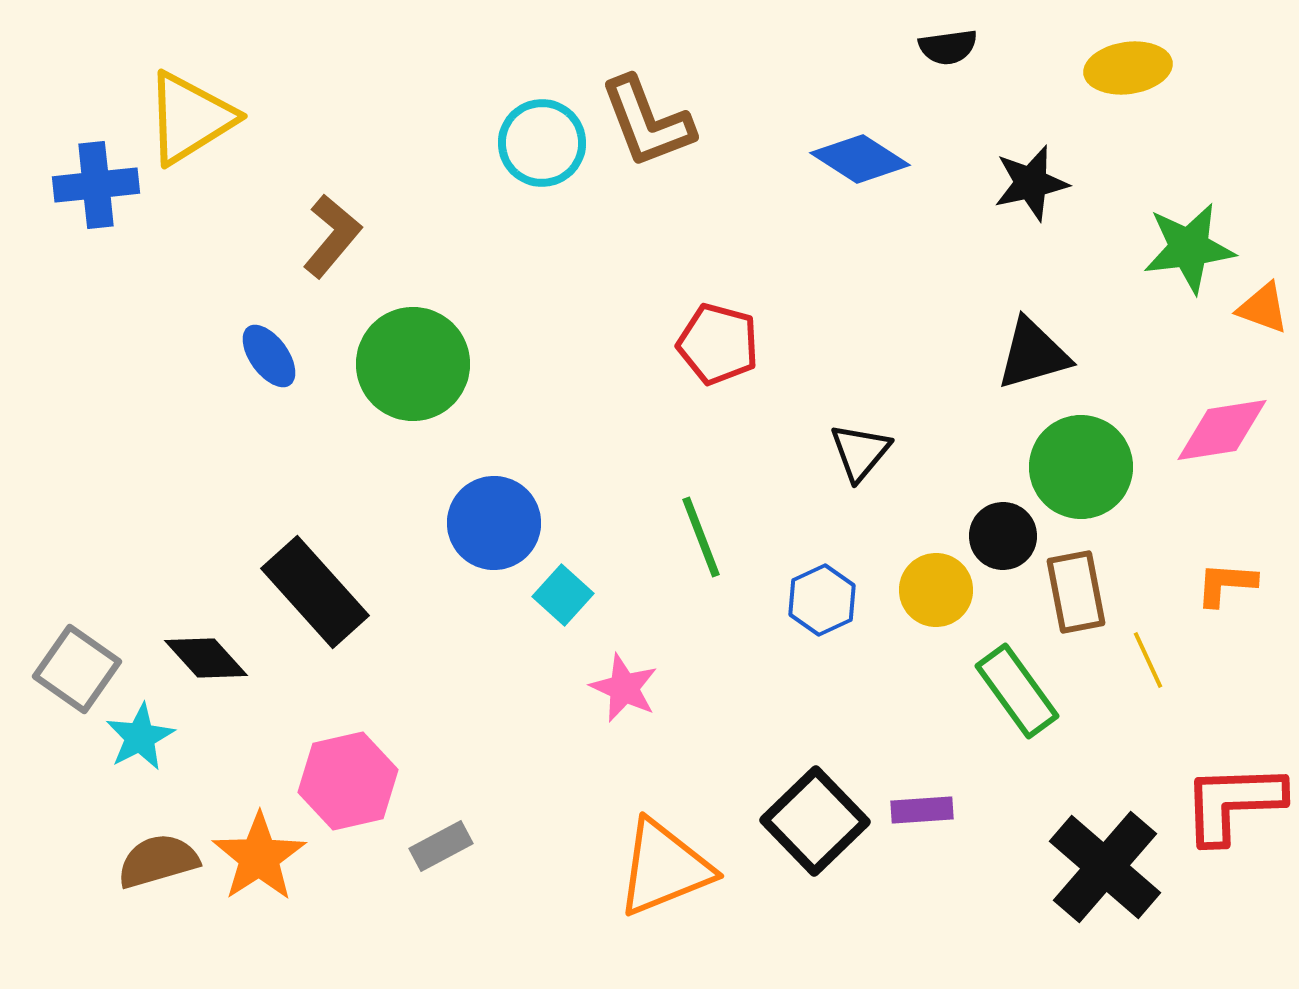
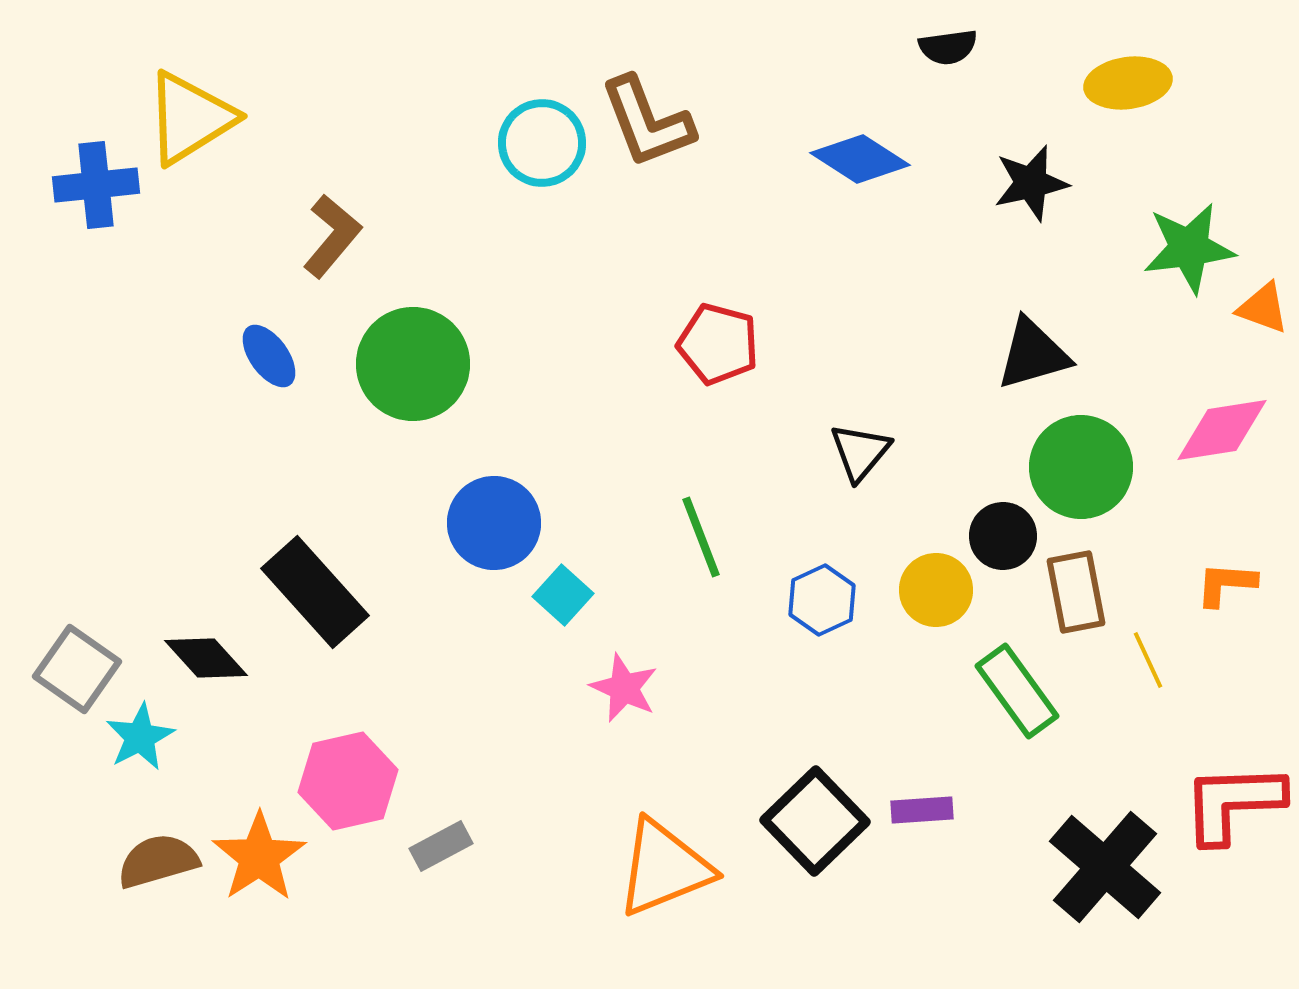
yellow ellipse at (1128, 68): moved 15 px down
